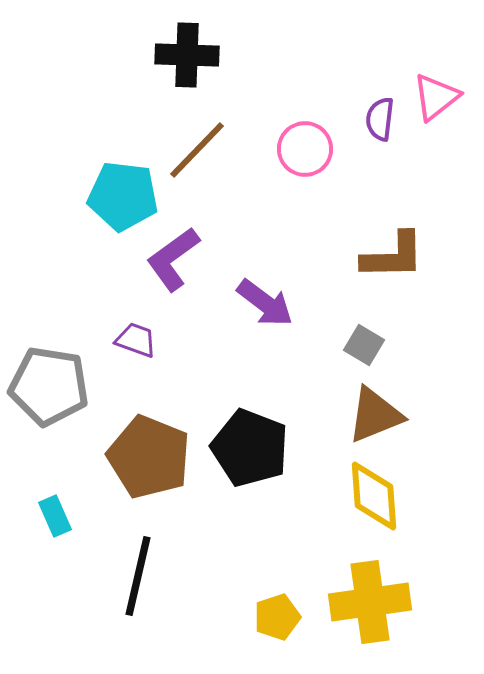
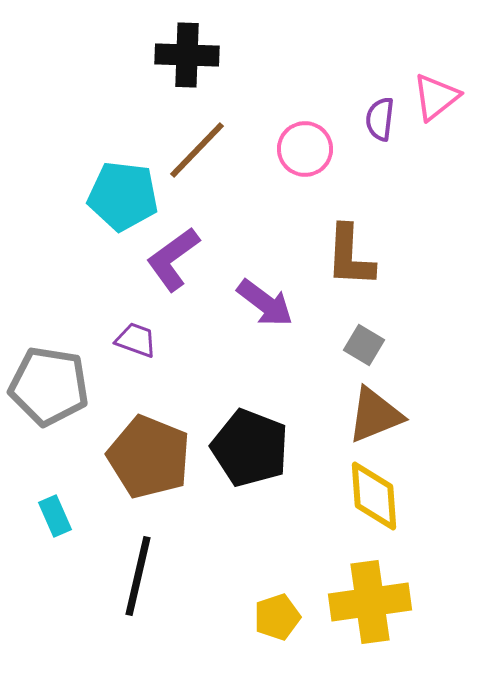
brown L-shape: moved 43 px left; rotated 94 degrees clockwise
